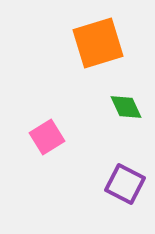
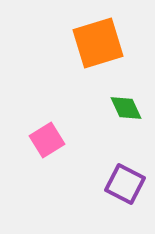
green diamond: moved 1 px down
pink square: moved 3 px down
